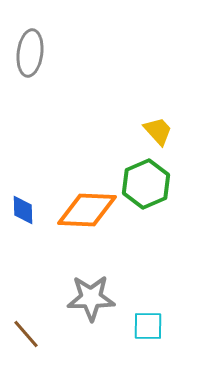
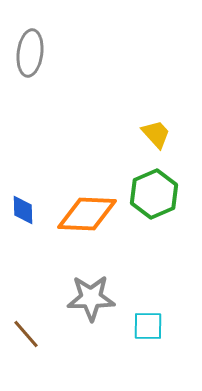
yellow trapezoid: moved 2 px left, 3 px down
green hexagon: moved 8 px right, 10 px down
orange diamond: moved 4 px down
